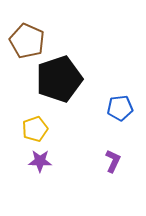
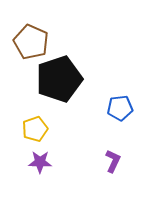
brown pentagon: moved 4 px right, 1 px down
purple star: moved 1 px down
